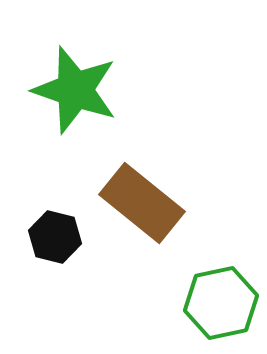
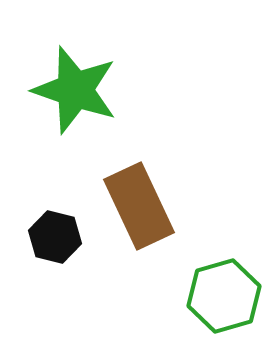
brown rectangle: moved 3 px left, 3 px down; rotated 26 degrees clockwise
green hexagon: moved 3 px right, 7 px up; rotated 4 degrees counterclockwise
